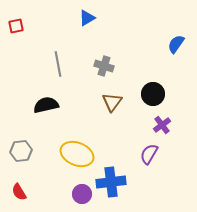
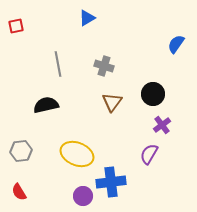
purple circle: moved 1 px right, 2 px down
